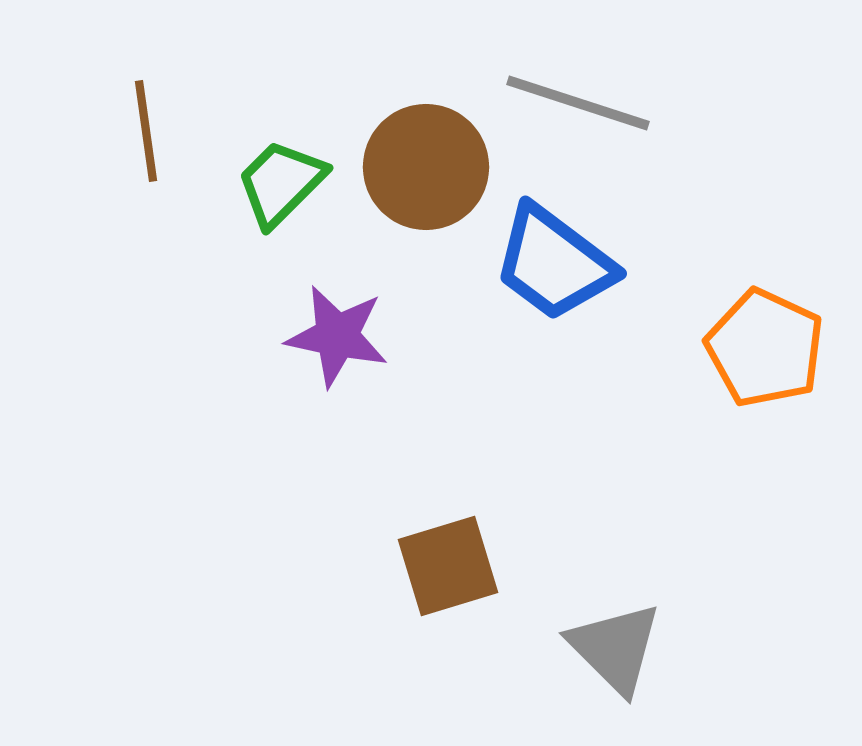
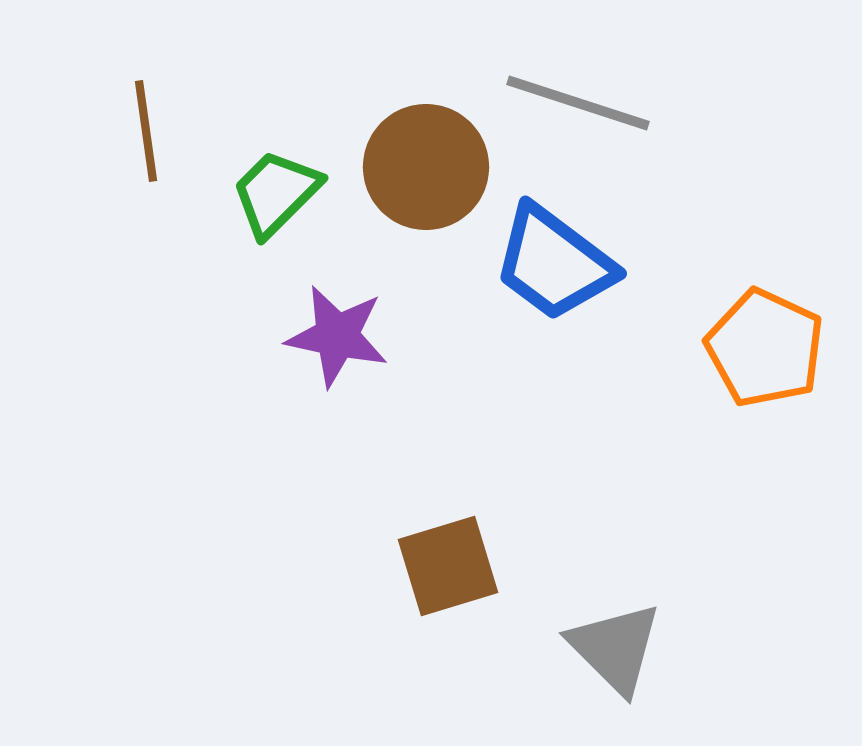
green trapezoid: moved 5 px left, 10 px down
